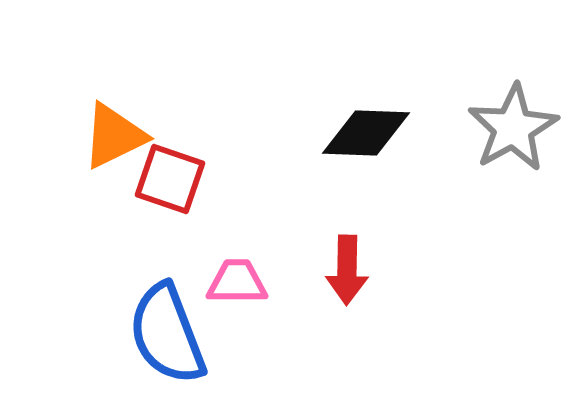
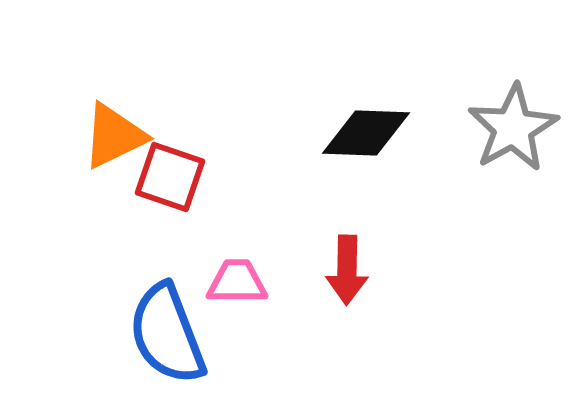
red square: moved 2 px up
